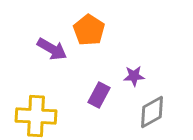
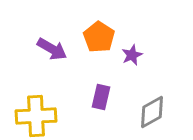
orange pentagon: moved 10 px right, 7 px down
purple star: moved 2 px left, 21 px up; rotated 20 degrees counterclockwise
purple rectangle: moved 2 px right, 2 px down; rotated 15 degrees counterclockwise
yellow cross: rotated 6 degrees counterclockwise
